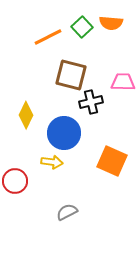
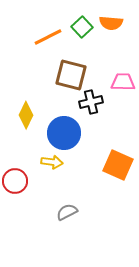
orange square: moved 6 px right, 4 px down
